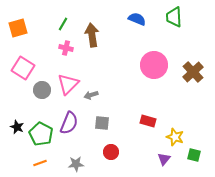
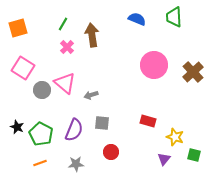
pink cross: moved 1 px right, 1 px up; rotated 32 degrees clockwise
pink triangle: moved 3 px left, 1 px up; rotated 35 degrees counterclockwise
purple semicircle: moved 5 px right, 7 px down
